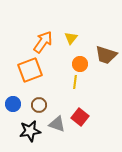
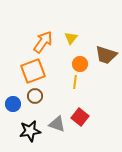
orange square: moved 3 px right, 1 px down
brown circle: moved 4 px left, 9 px up
